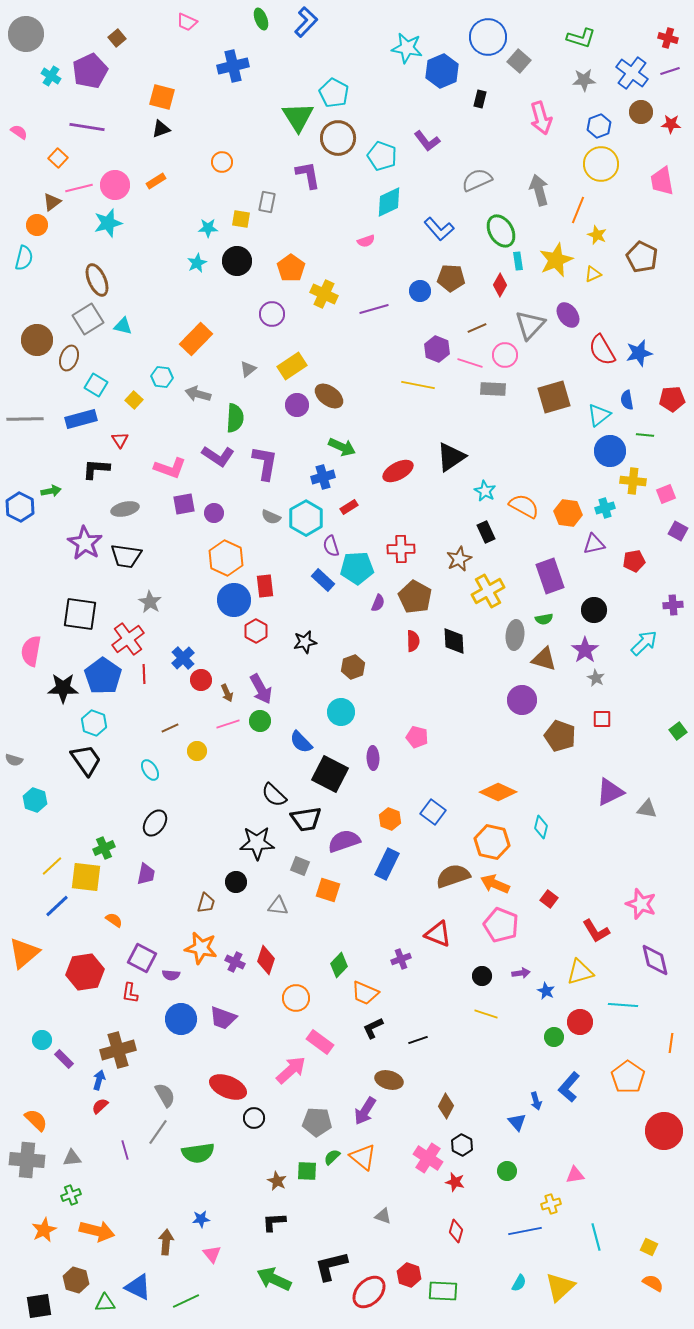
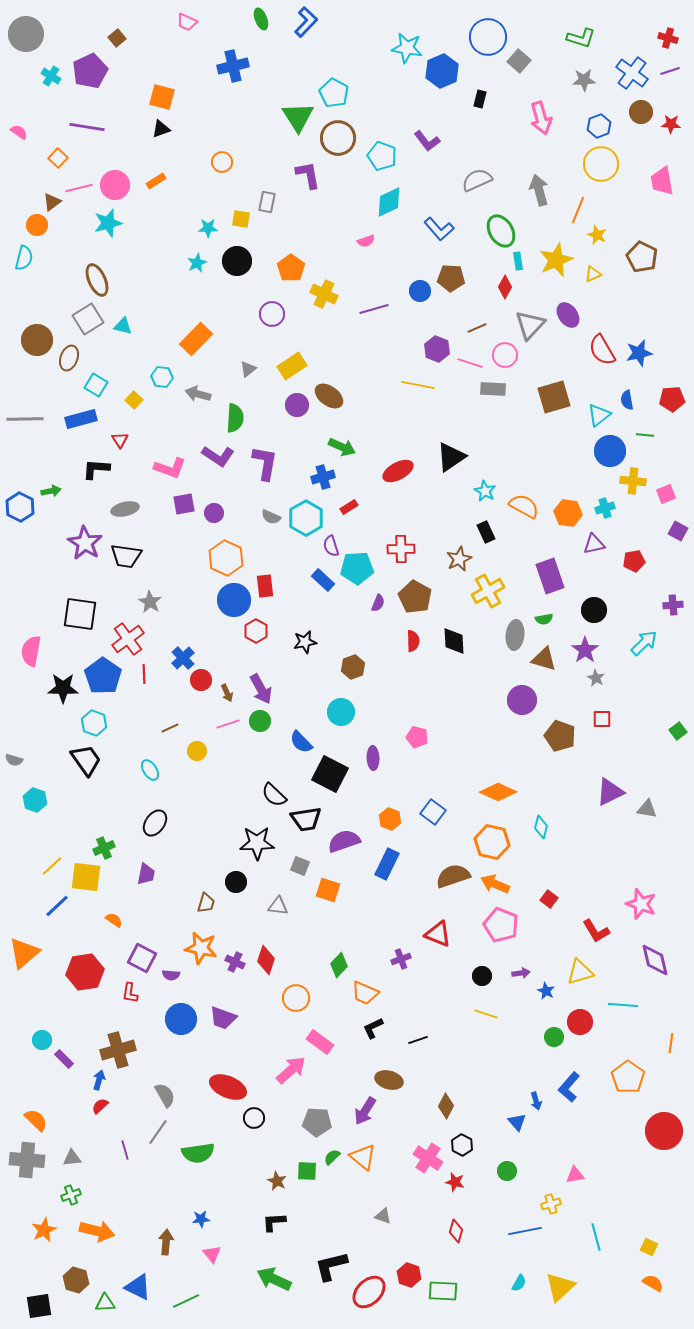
red diamond at (500, 285): moved 5 px right, 2 px down
